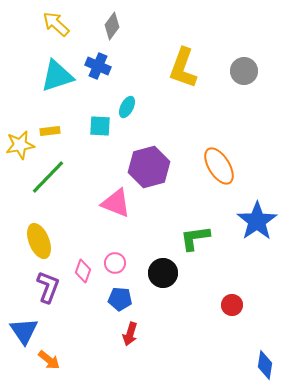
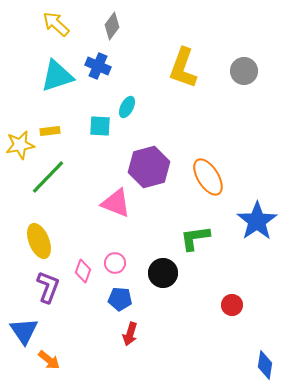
orange ellipse: moved 11 px left, 11 px down
